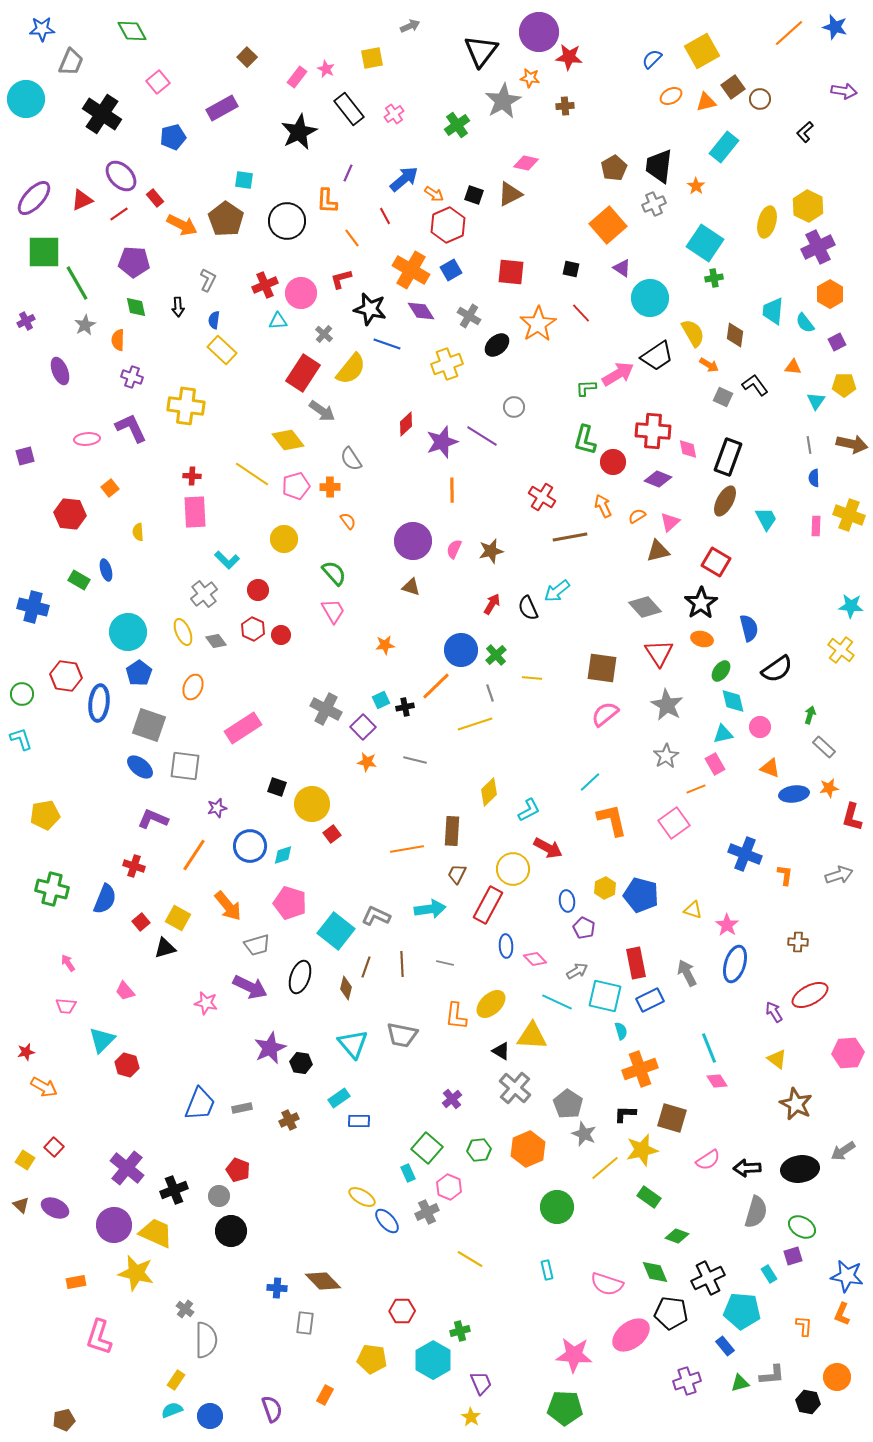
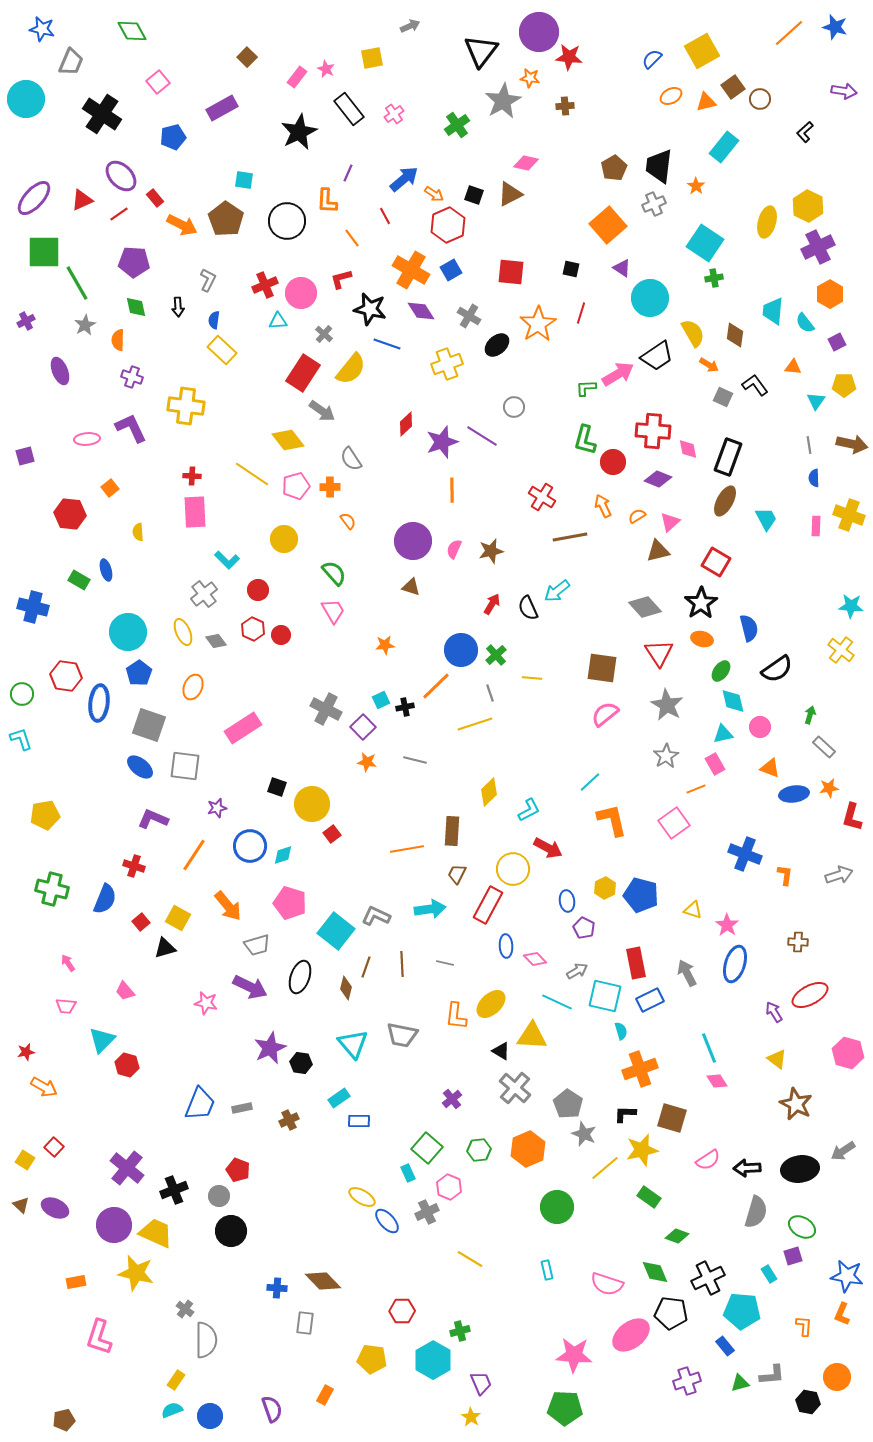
blue star at (42, 29): rotated 15 degrees clockwise
red line at (581, 313): rotated 60 degrees clockwise
pink hexagon at (848, 1053): rotated 20 degrees clockwise
